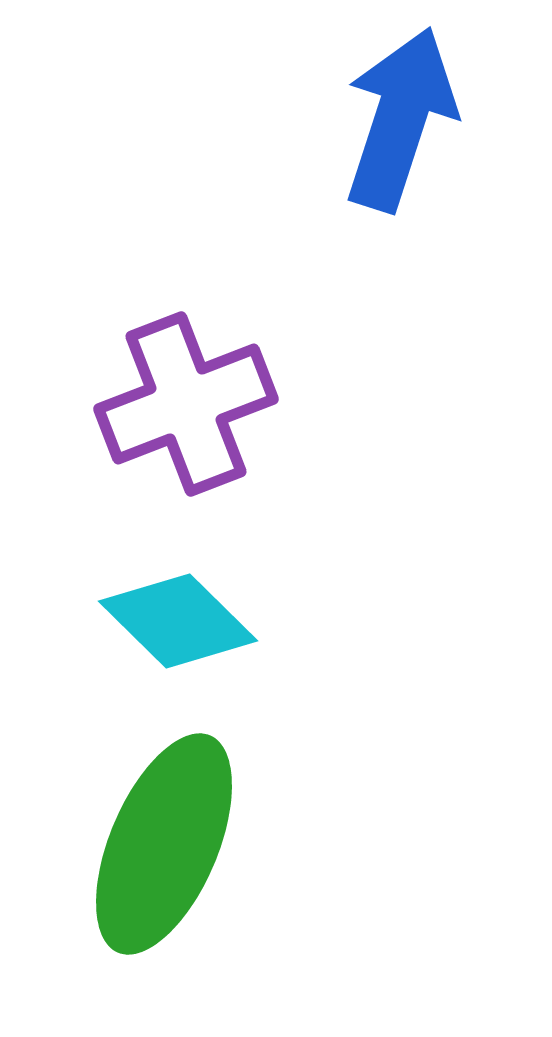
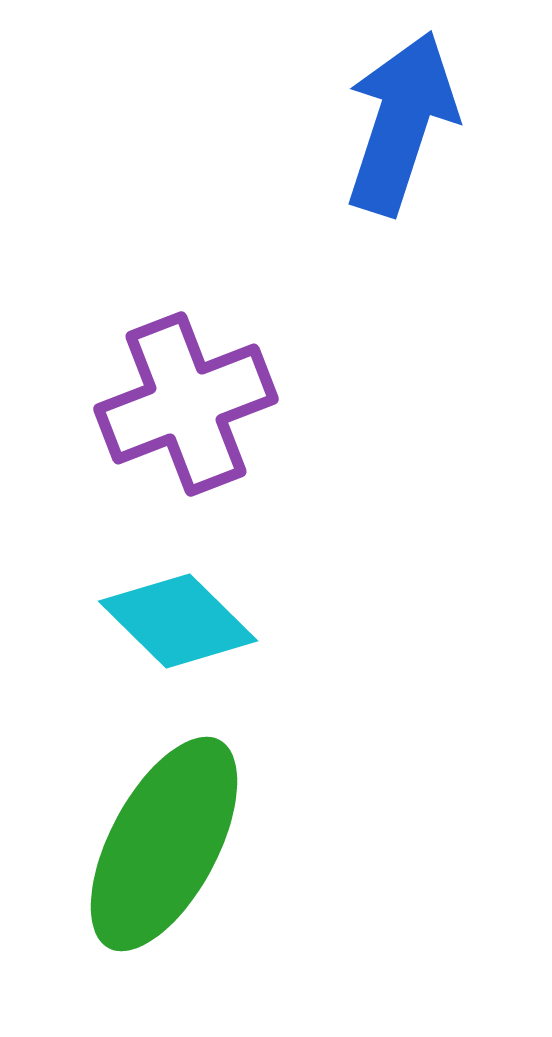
blue arrow: moved 1 px right, 4 px down
green ellipse: rotated 5 degrees clockwise
